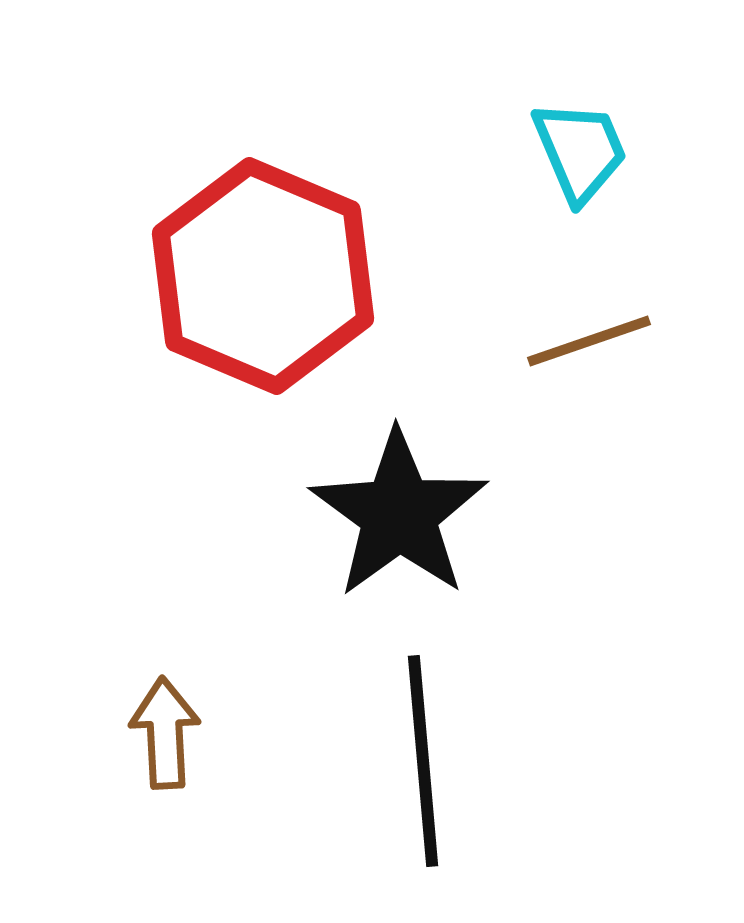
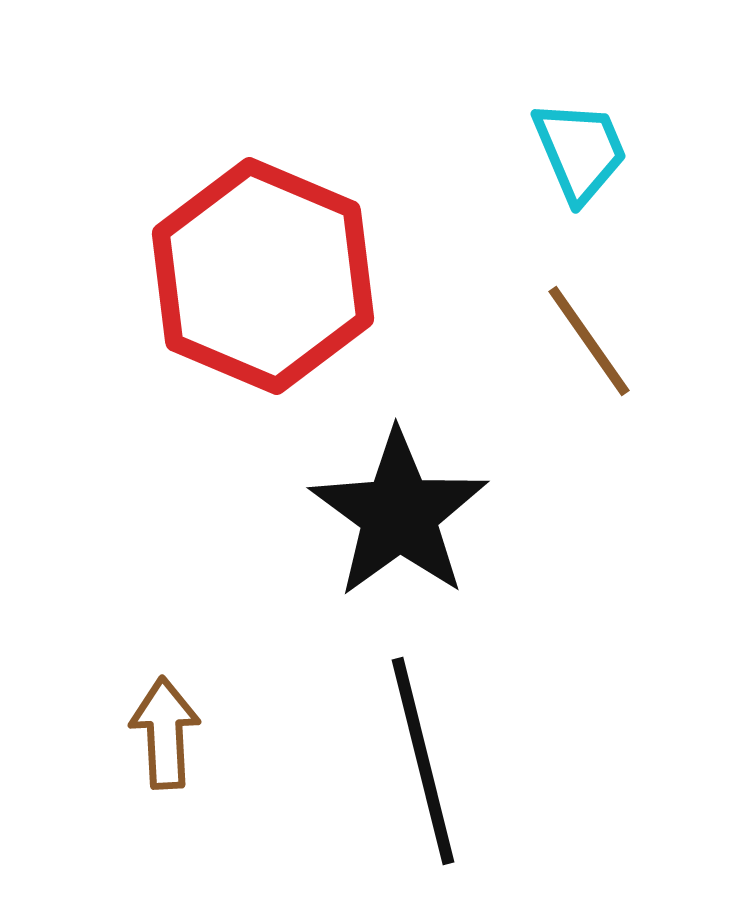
brown line: rotated 74 degrees clockwise
black line: rotated 9 degrees counterclockwise
